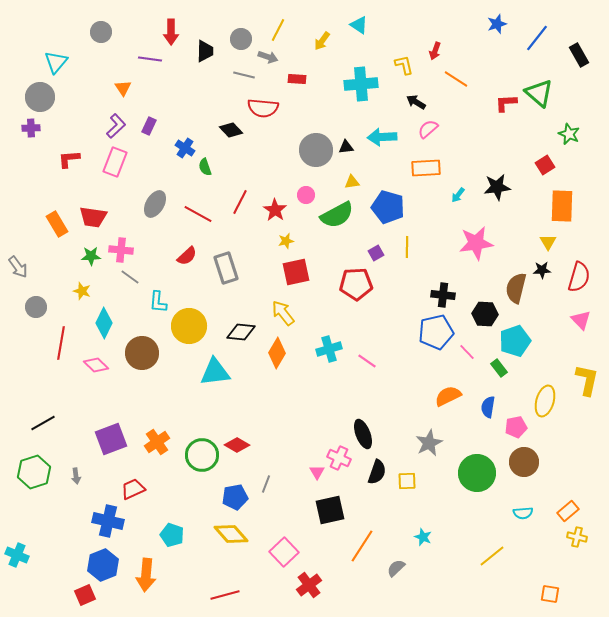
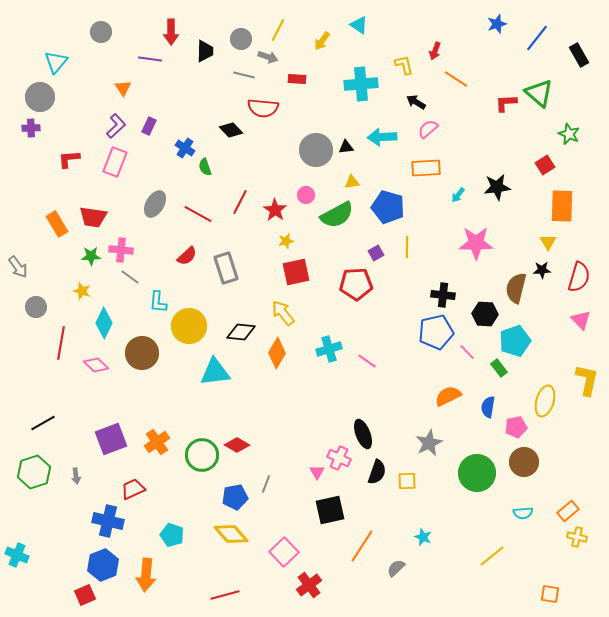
pink star at (476, 243): rotated 8 degrees clockwise
